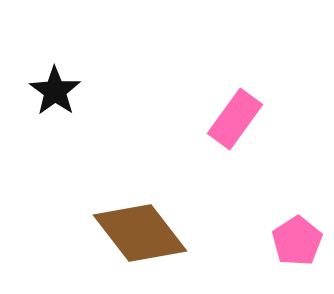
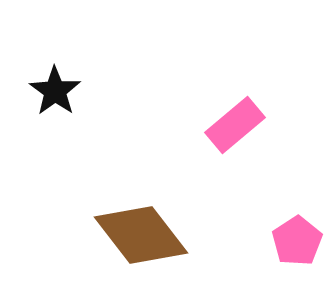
pink rectangle: moved 6 px down; rotated 14 degrees clockwise
brown diamond: moved 1 px right, 2 px down
